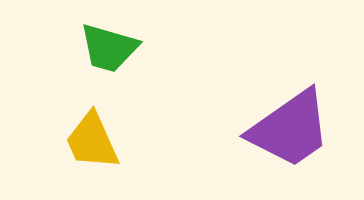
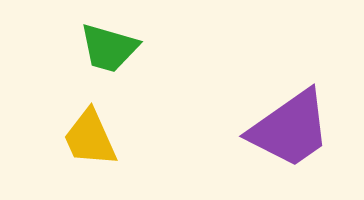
yellow trapezoid: moved 2 px left, 3 px up
